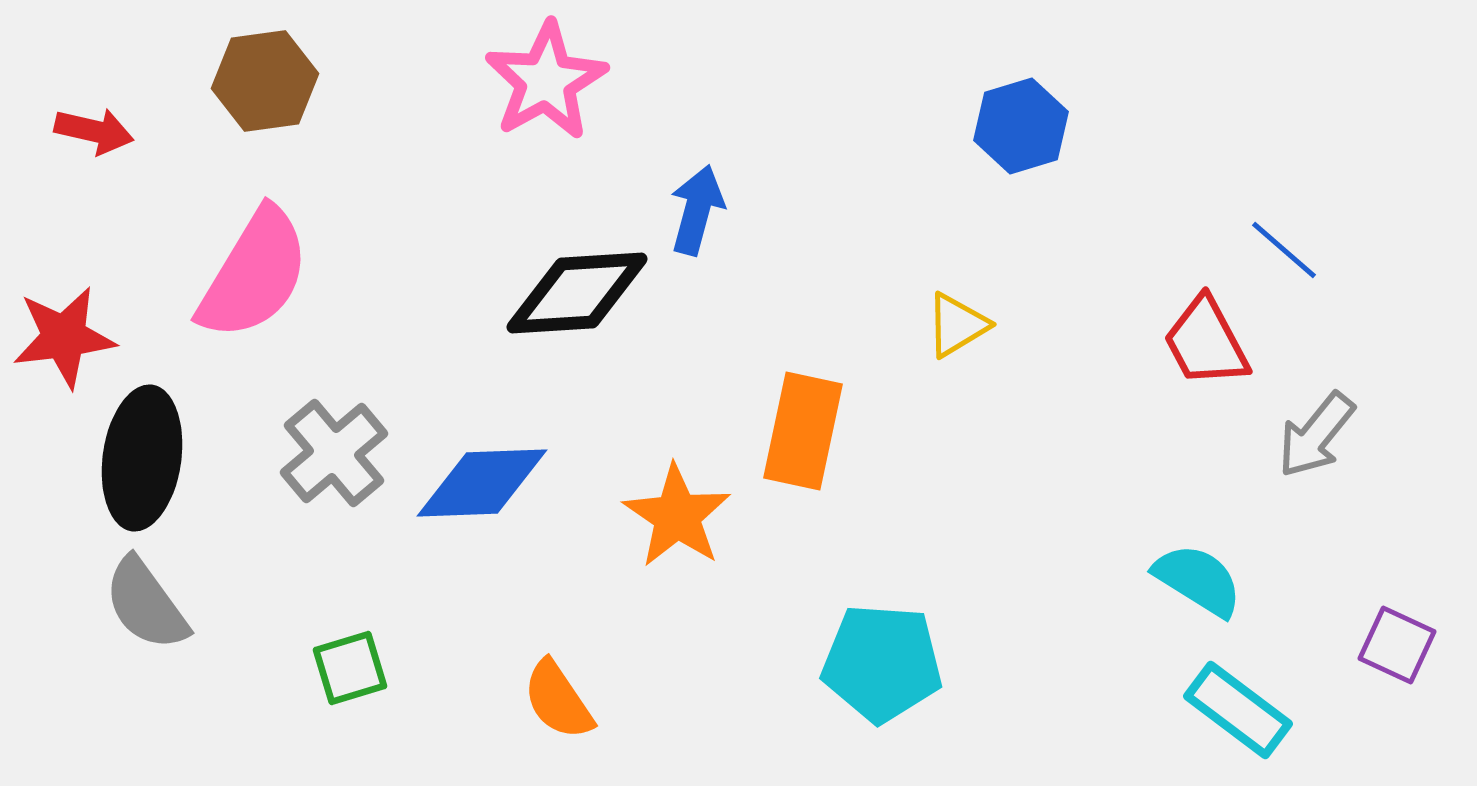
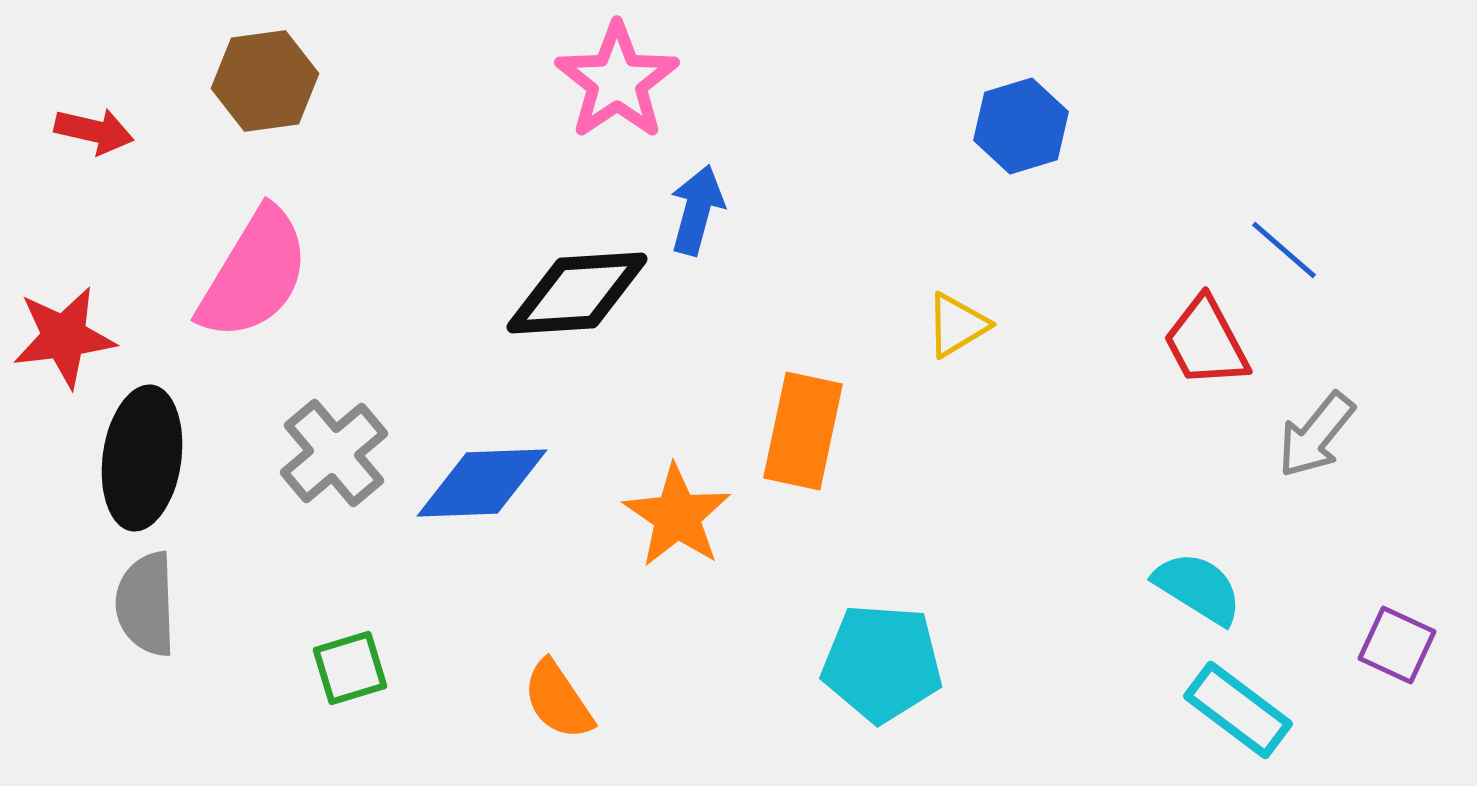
pink star: moved 71 px right; rotated 5 degrees counterclockwise
cyan semicircle: moved 8 px down
gray semicircle: rotated 34 degrees clockwise
